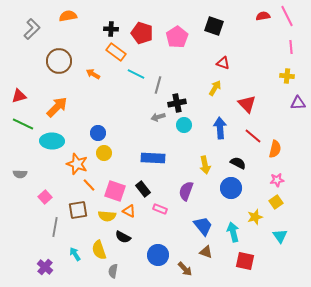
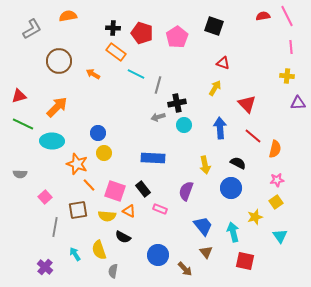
gray L-shape at (32, 29): rotated 15 degrees clockwise
black cross at (111, 29): moved 2 px right, 1 px up
brown triangle at (206, 252): rotated 32 degrees clockwise
